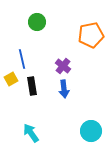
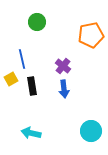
cyan arrow: rotated 42 degrees counterclockwise
